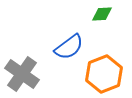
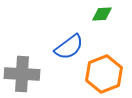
gray cross: rotated 32 degrees counterclockwise
